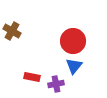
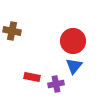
brown cross: rotated 18 degrees counterclockwise
